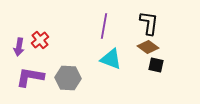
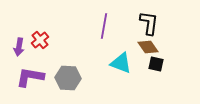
brown diamond: rotated 20 degrees clockwise
cyan triangle: moved 10 px right, 4 px down
black square: moved 1 px up
